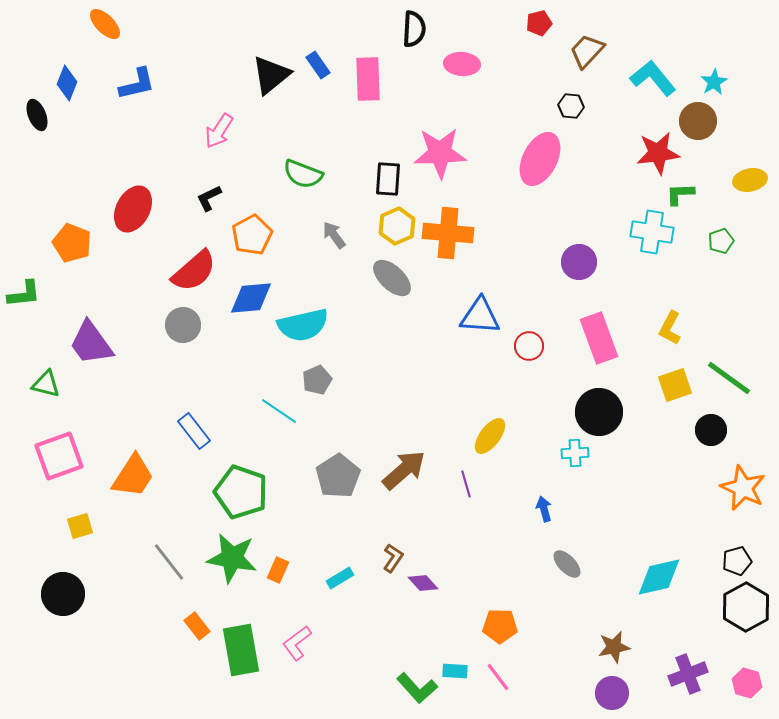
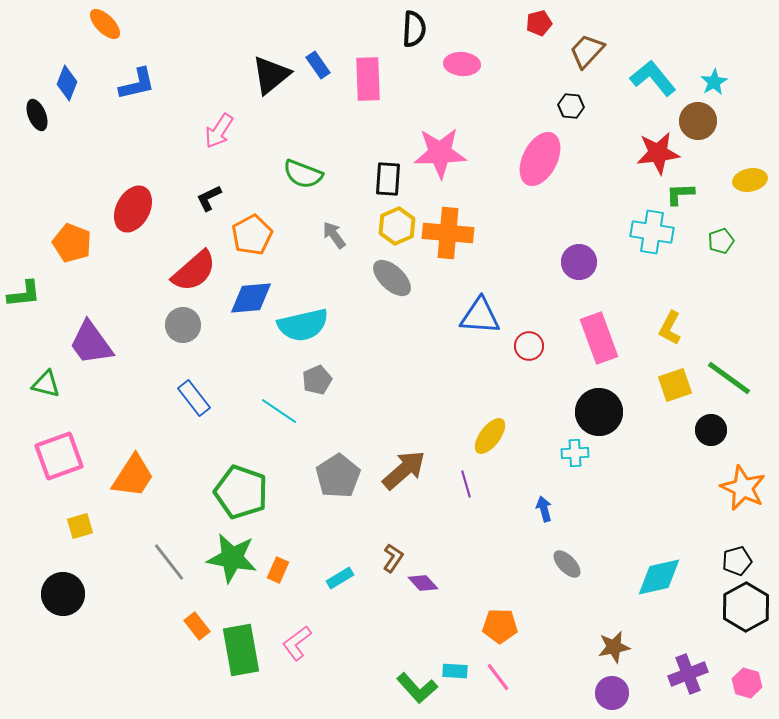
blue rectangle at (194, 431): moved 33 px up
